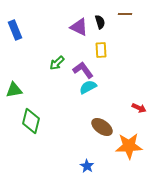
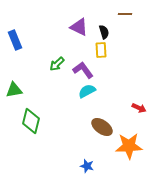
black semicircle: moved 4 px right, 10 px down
blue rectangle: moved 10 px down
green arrow: moved 1 px down
cyan semicircle: moved 1 px left, 4 px down
blue star: rotated 16 degrees counterclockwise
